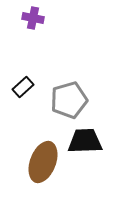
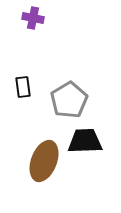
black rectangle: rotated 55 degrees counterclockwise
gray pentagon: rotated 15 degrees counterclockwise
brown ellipse: moved 1 px right, 1 px up
